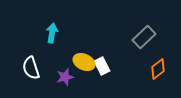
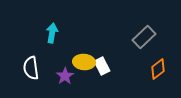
yellow ellipse: rotated 20 degrees counterclockwise
white semicircle: rotated 10 degrees clockwise
purple star: moved 1 px up; rotated 18 degrees counterclockwise
